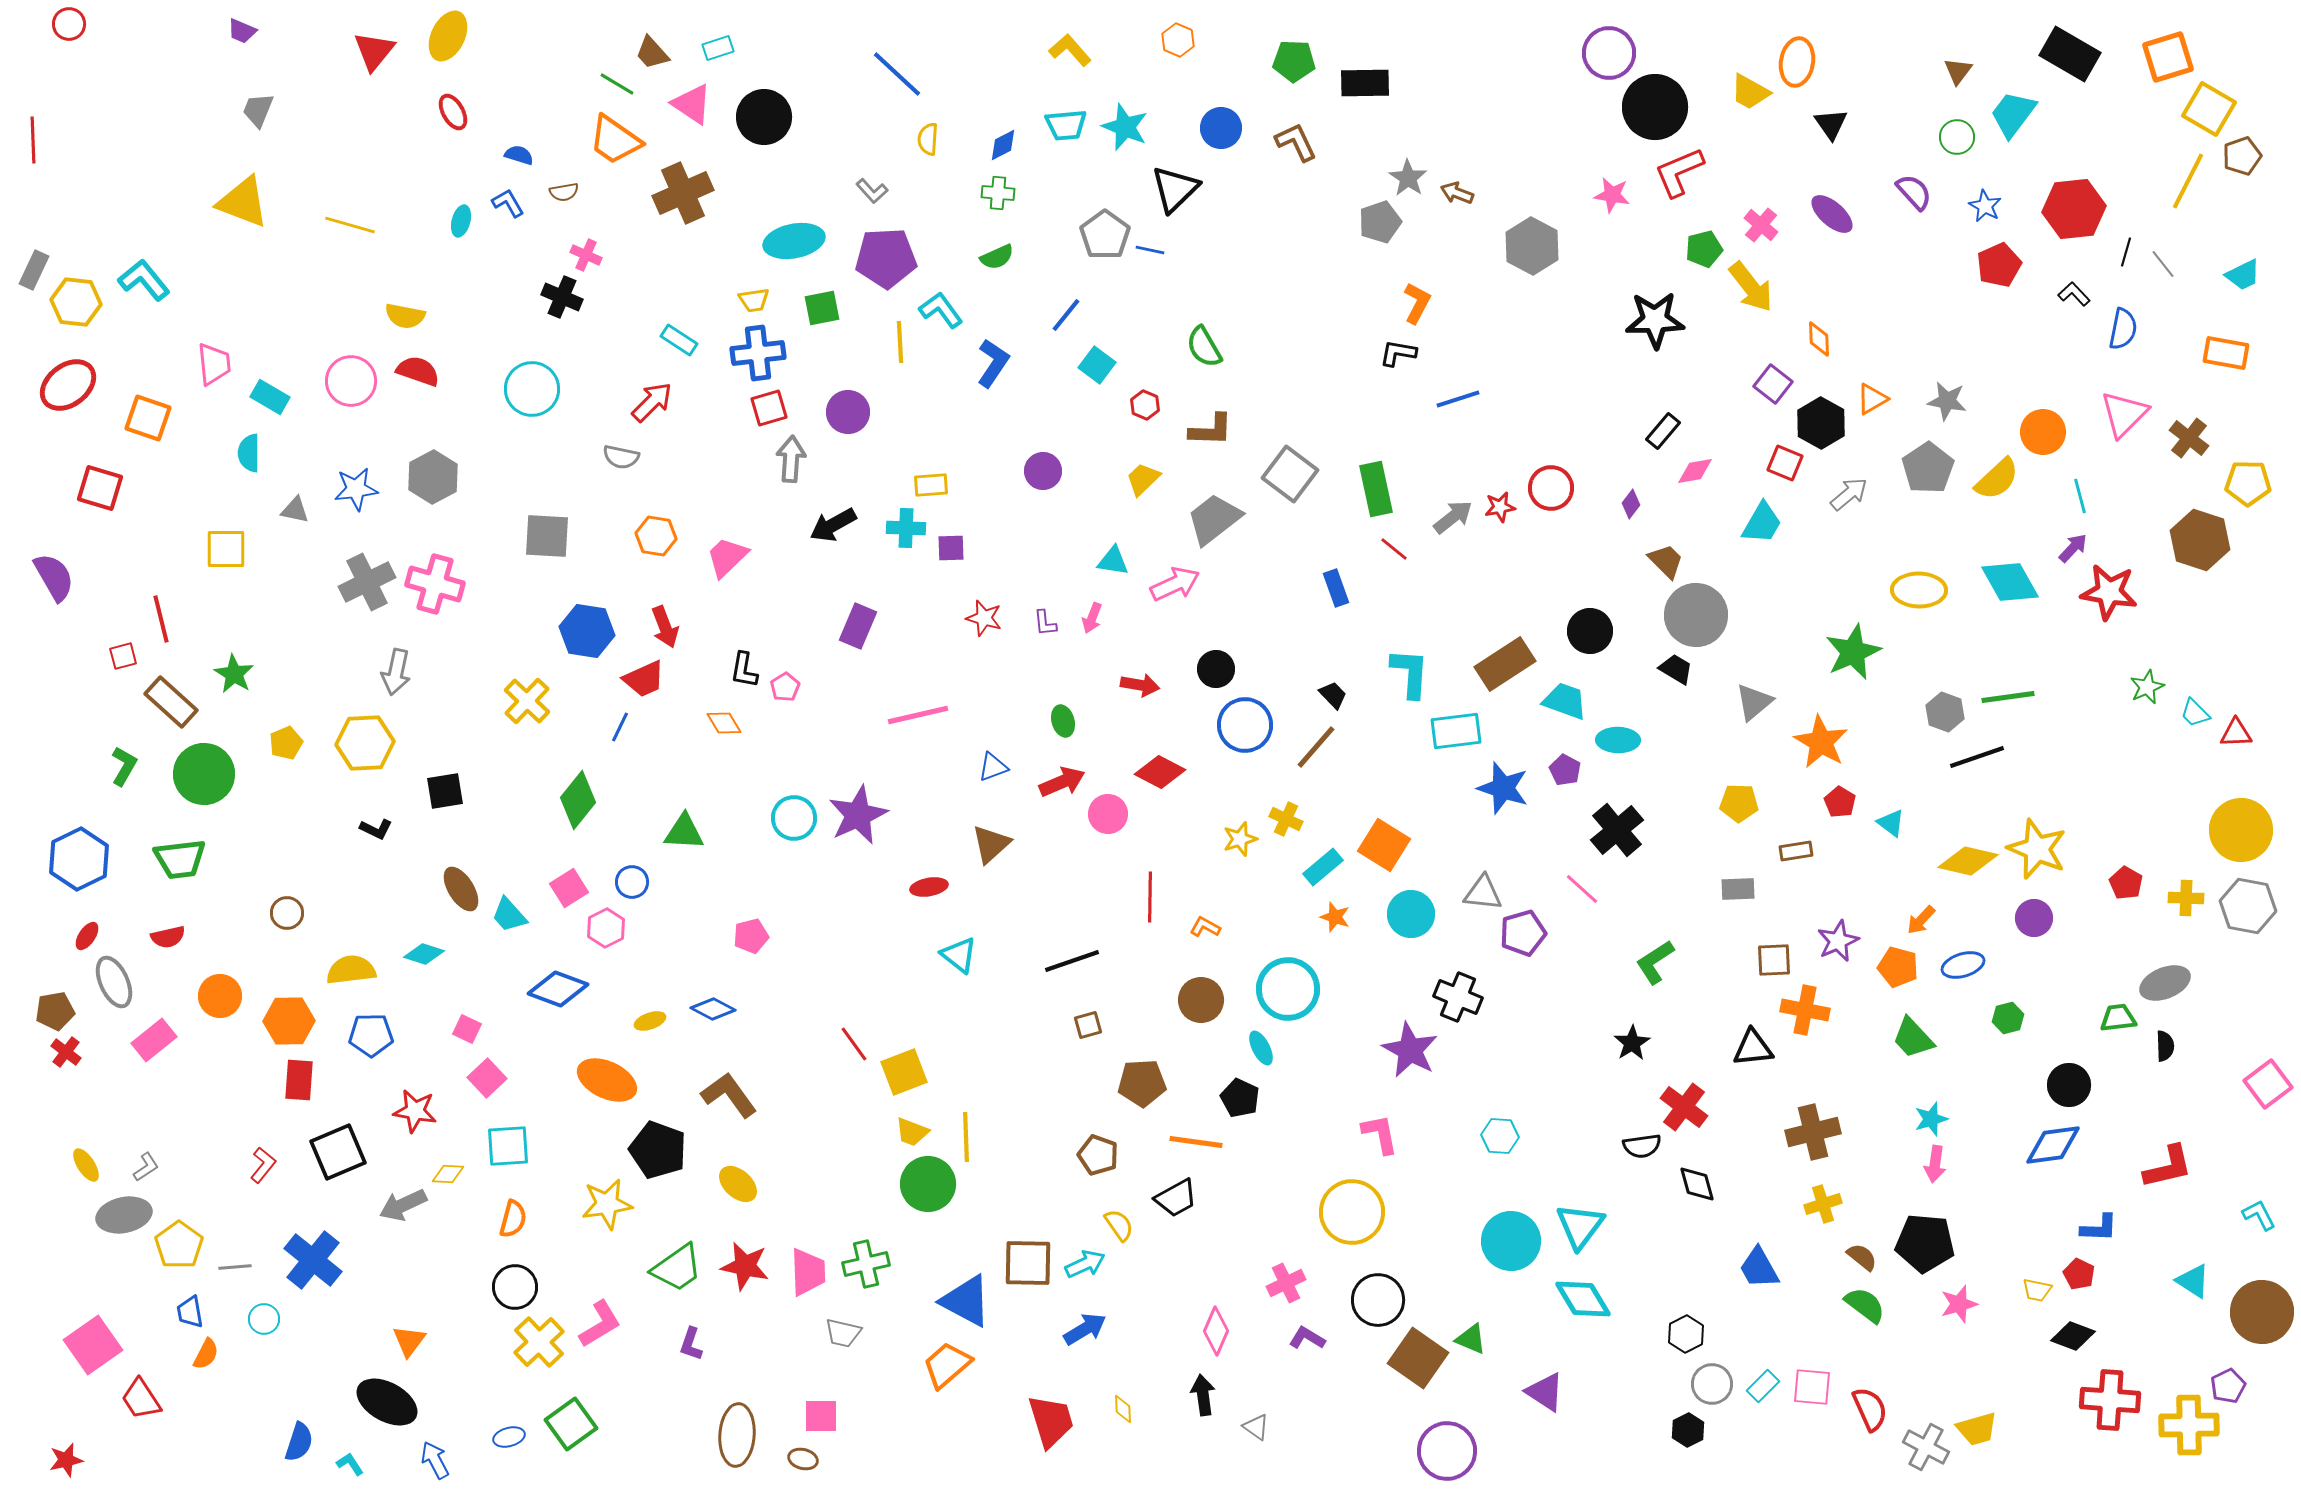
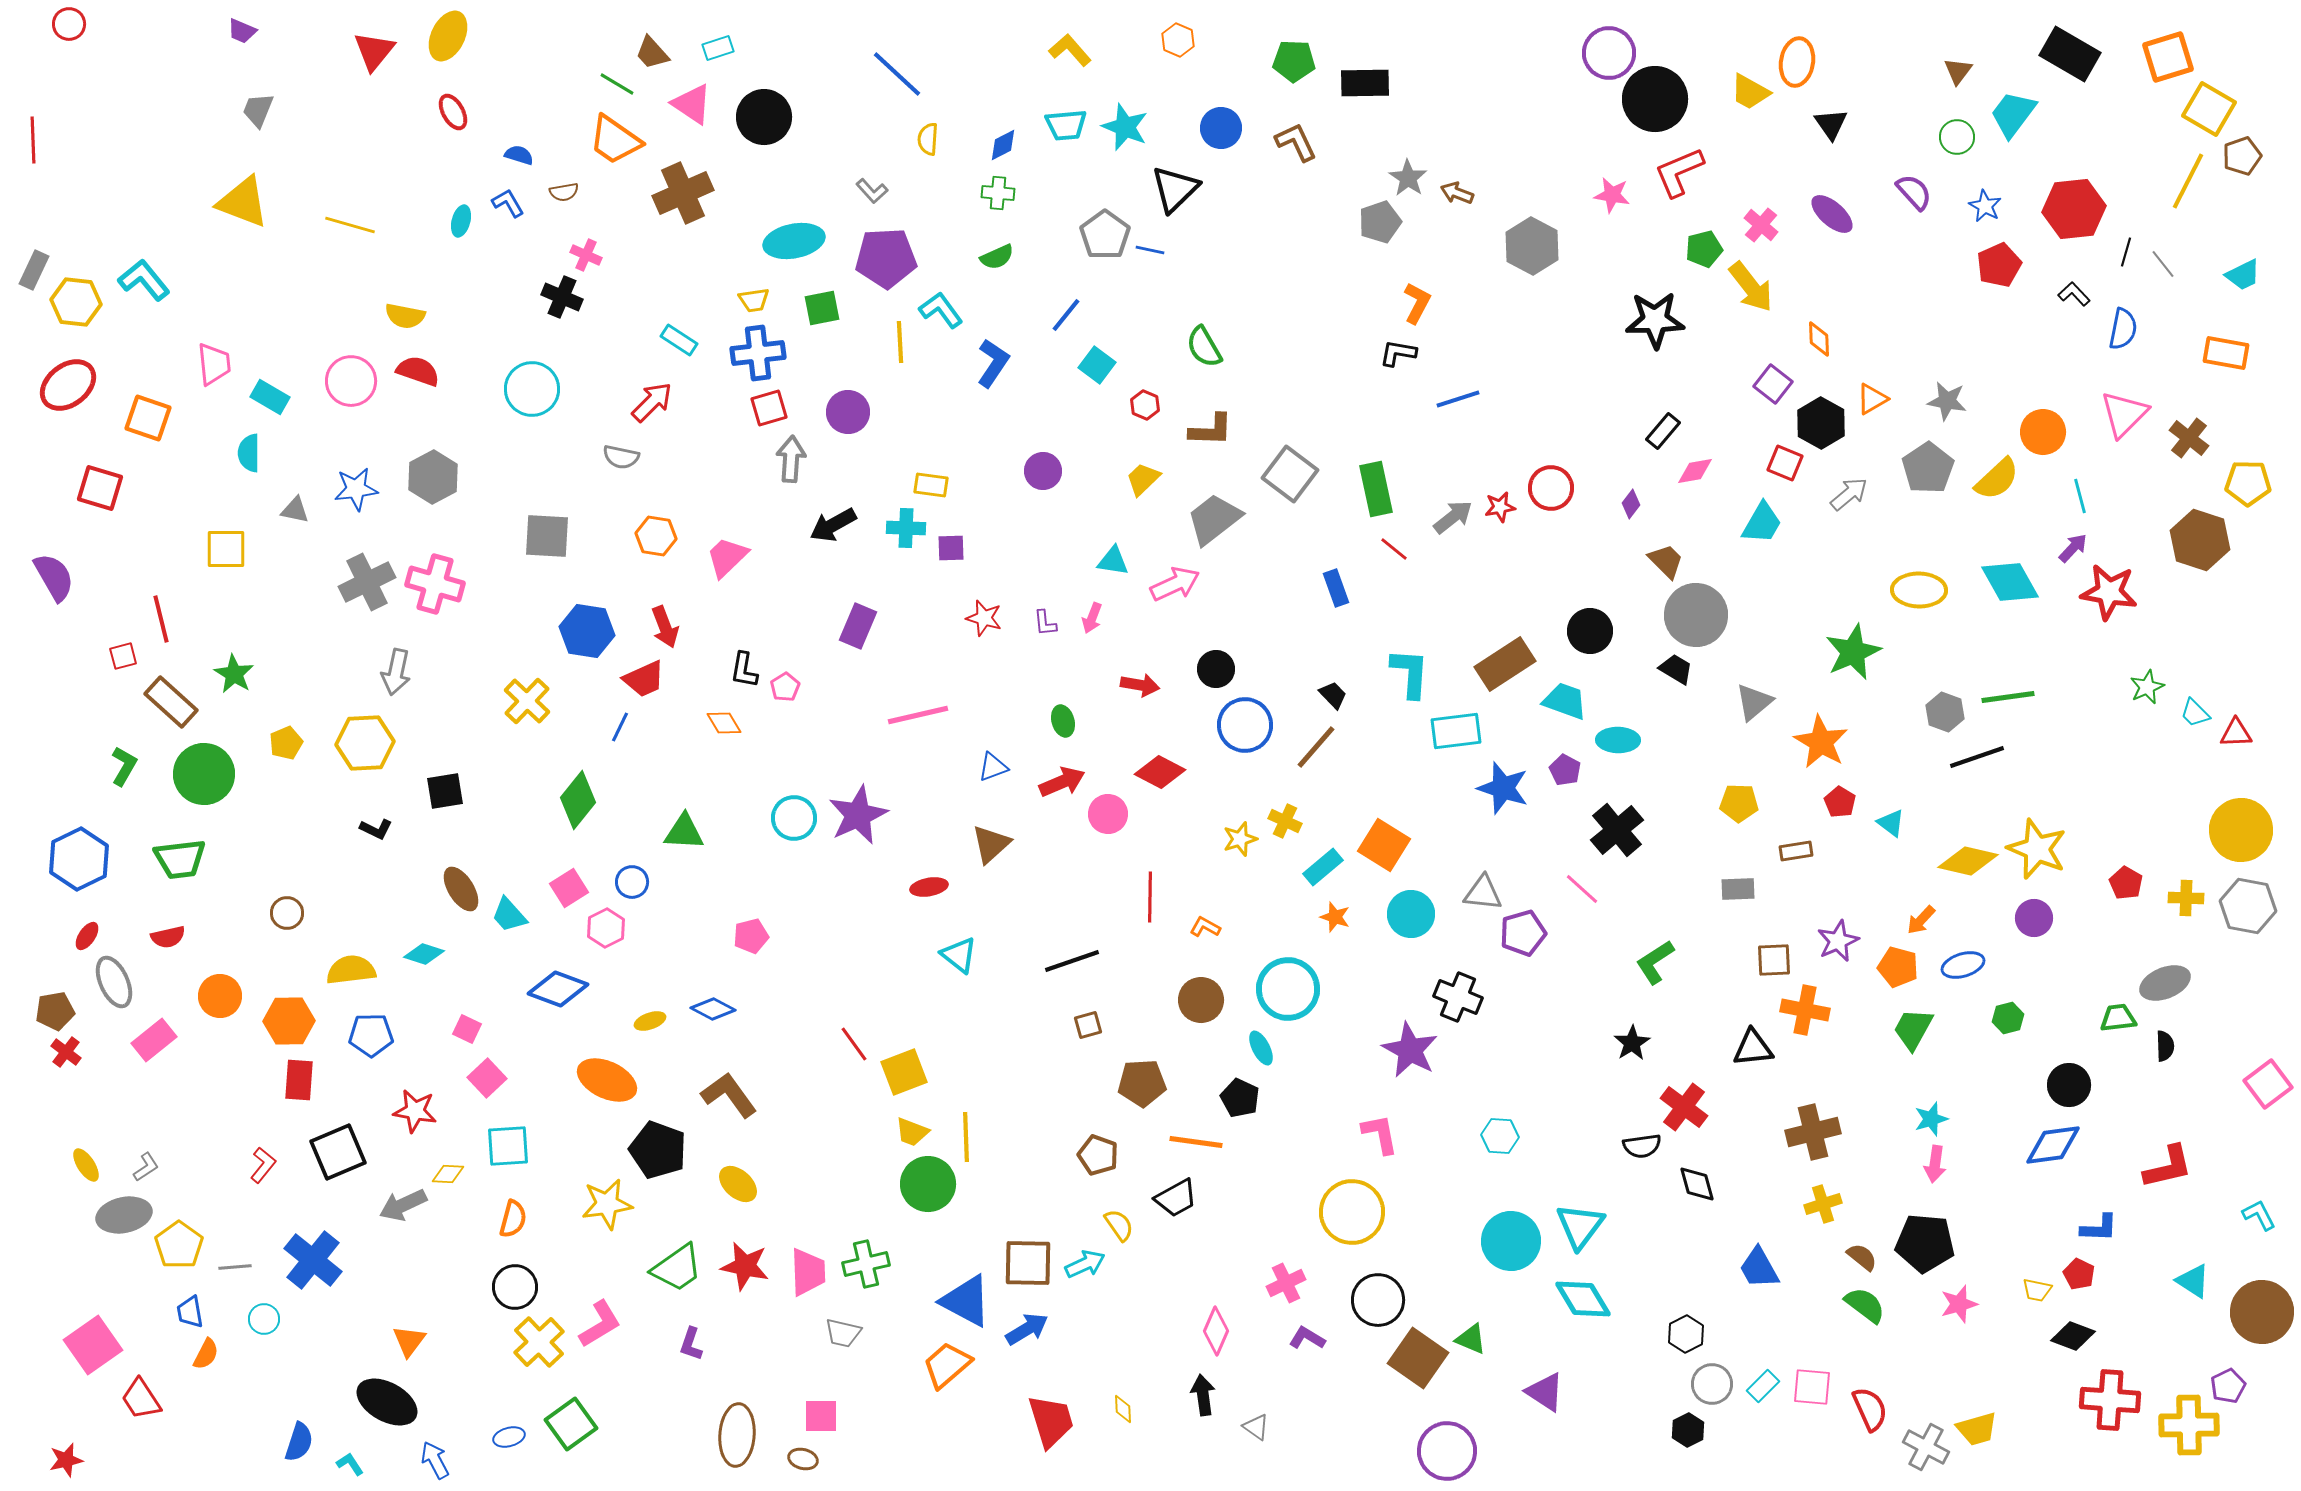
black circle at (1655, 107): moved 8 px up
yellow rectangle at (931, 485): rotated 12 degrees clockwise
yellow cross at (1286, 819): moved 1 px left, 2 px down
green trapezoid at (1913, 1038): moved 9 px up; rotated 72 degrees clockwise
blue arrow at (1085, 1329): moved 58 px left
